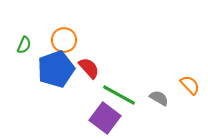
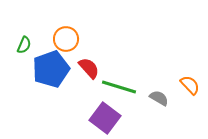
orange circle: moved 2 px right, 1 px up
blue pentagon: moved 5 px left
green line: moved 8 px up; rotated 12 degrees counterclockwise
